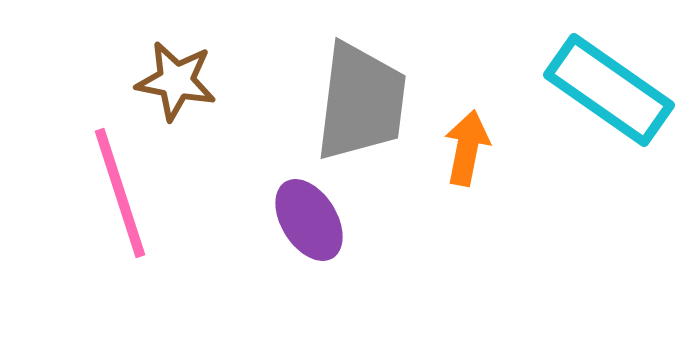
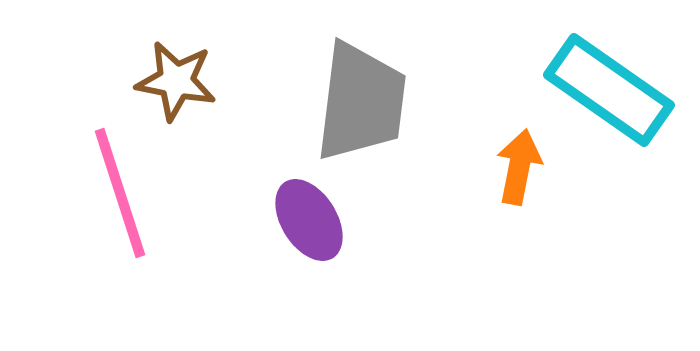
orange arrow: moved 52 px right, 19 px down
